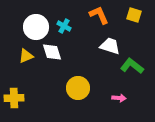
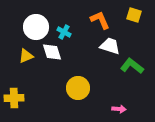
orange L-shape: moved 1 px right, 5 px down
cyan cross: moved 6 px down
pink arrow: moved 11 px down
